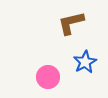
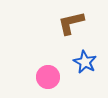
blue star: rotated 15 degrees counterclockwise
